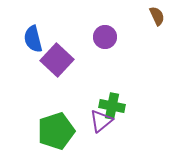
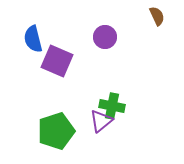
purple square: moved 1 px down; rotated 20 degrees counterclockwise
